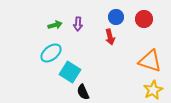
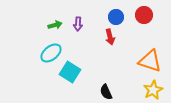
red circle: moved 4 px up
black semicircle: moved 23 px right
